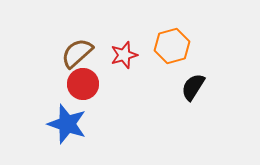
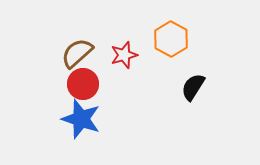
orange hexagon: moved 1 px left, 7 px up; rotated 16 degrees counterclockwise
blue star: moved 14 px right, 5 px up
